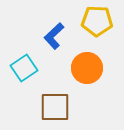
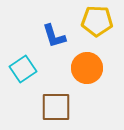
blue L-shape: rotated 64 degrees counterclockwise
cyan square: moved 1 px left, 1 px down
brown square: moved 1 px right
